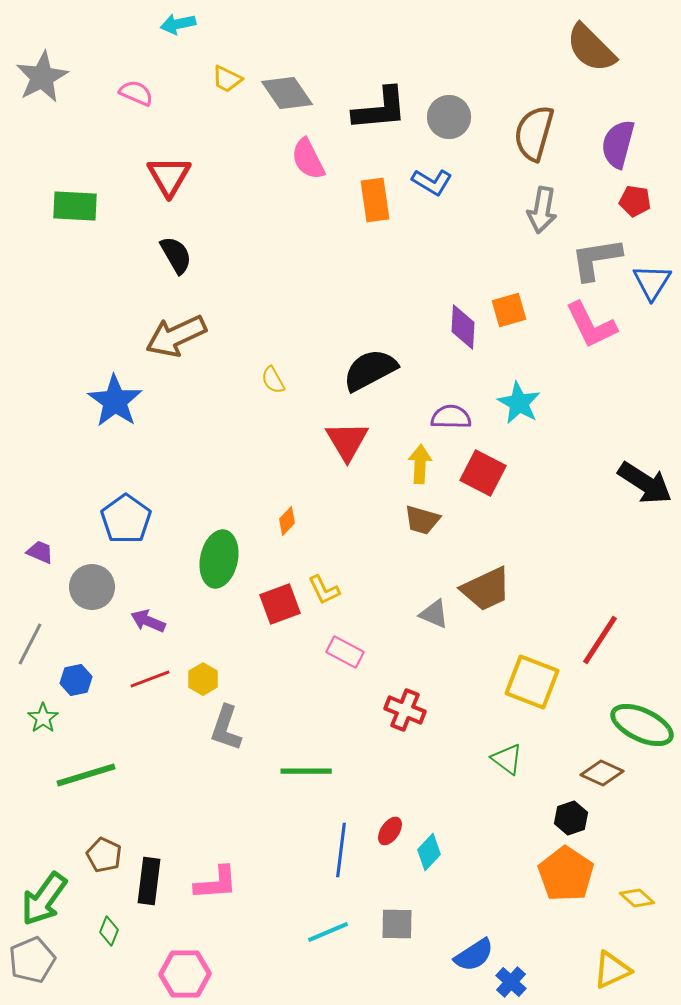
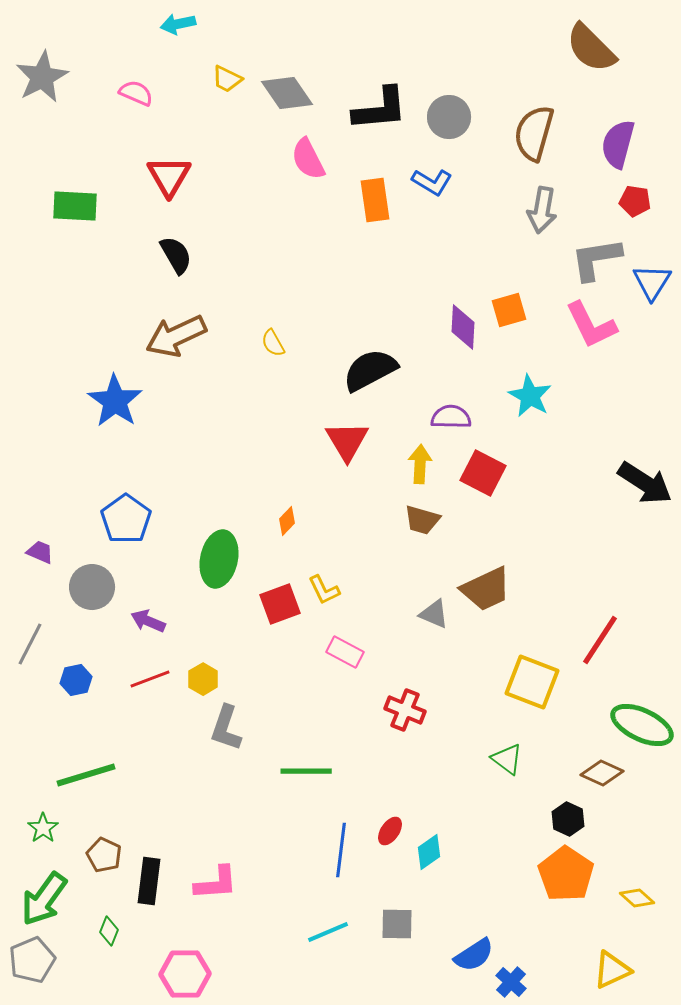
yellow semicircle at (273, 380): moved 37 px up
cyan star at (519, 403): moved 11 px right, 7 px up
green star at (43, 718): moved 110 px down
black hexagon at (571, 818): moved 3 px left, 1 px down; rotated 16 degrees counterclockwise
cyan diamond at (429, 852): rotated 12 degrees clockwise
